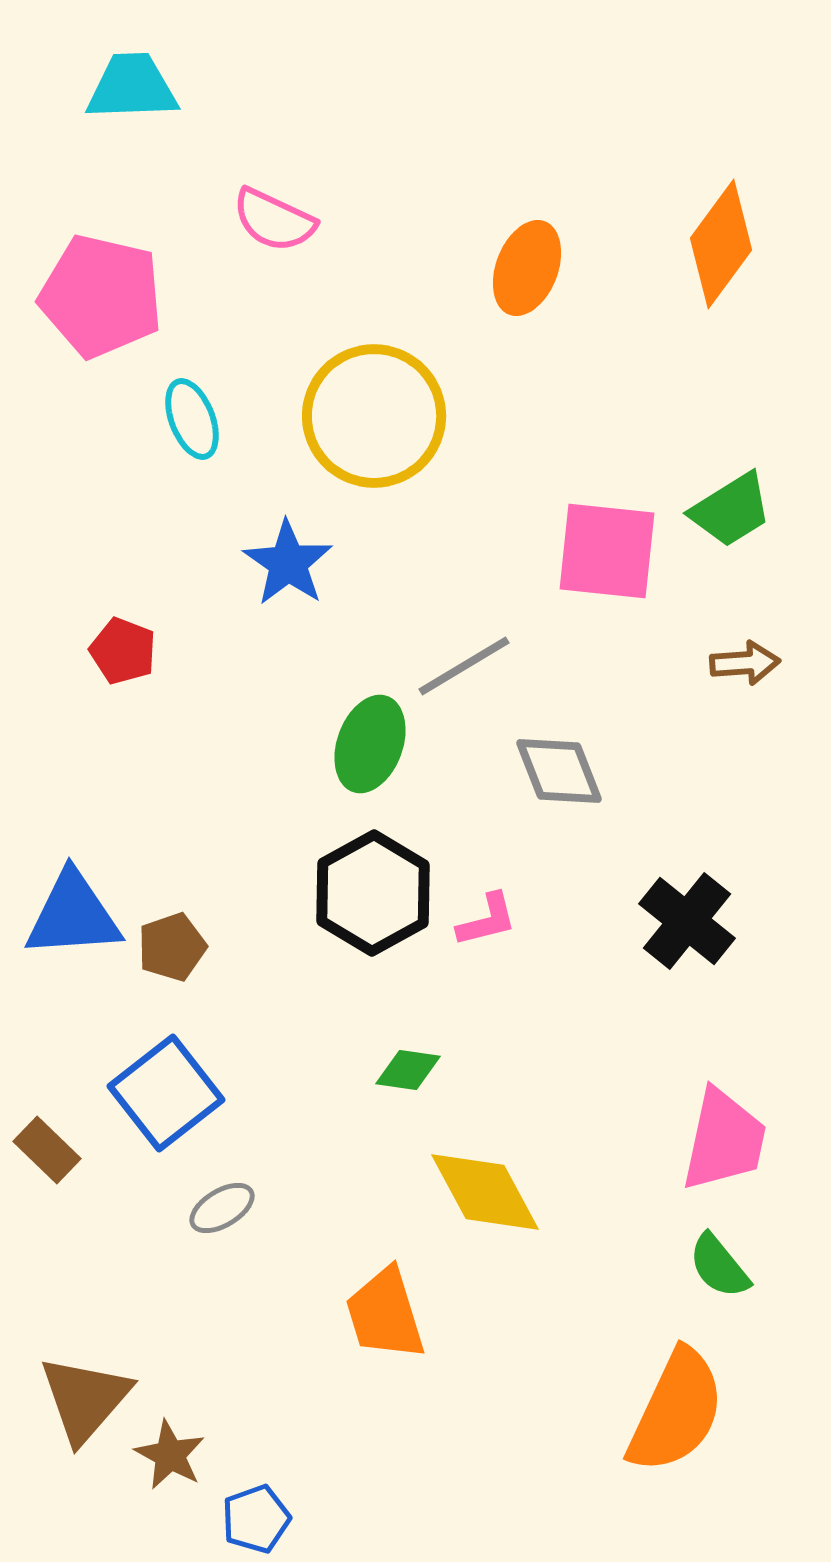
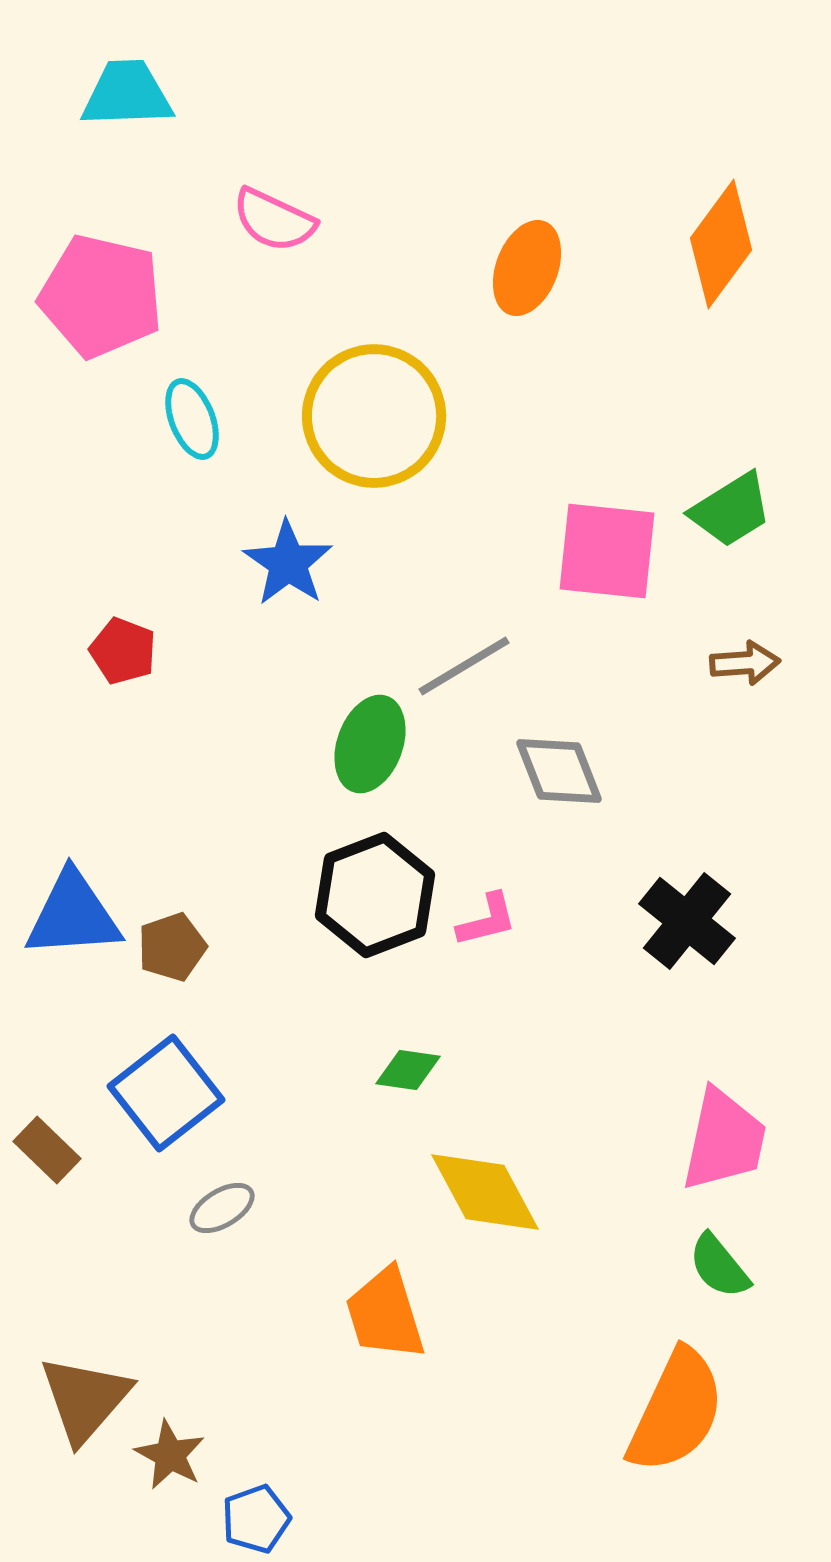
cyan trapezoid: moved 5 px left, 7 px down
black hexagon: moved 2 px right, 2 px down; rotated 8 degrees clockwise
